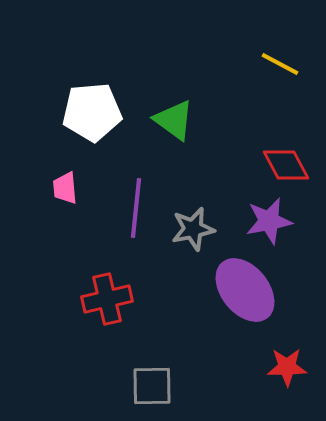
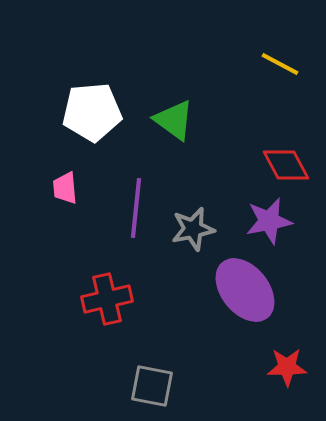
gray square: rotated 12 degrees clockwise
